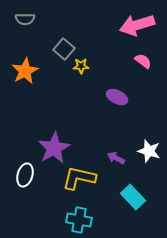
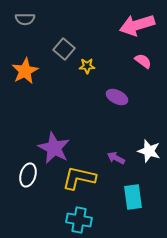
yellow star: moved 6 px right
purple star: rotated 16 degrees counterclockwise
white ellipse: moved 3 px right
cyan rectangle: rotated 35 degrees clockwise
